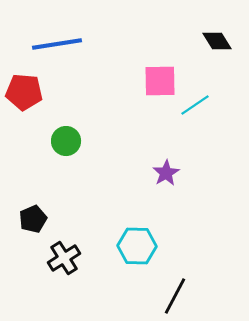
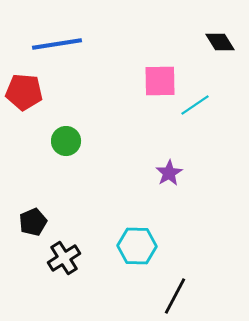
black diamond: moved 3 px right, 1 px down
purple star: moved 3 px right
black pentagon: moved 3 px down
